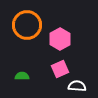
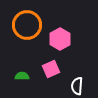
pink square: moved 9 px left
white semicircle: rotated 90 degrees counterclockwise
